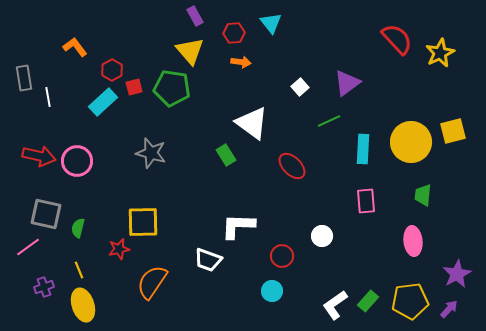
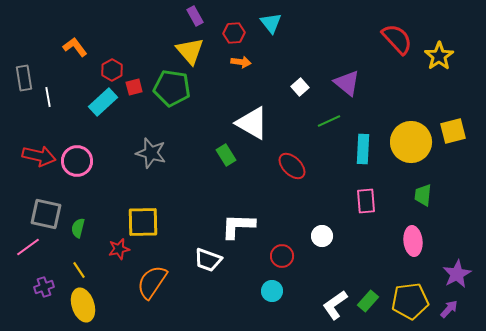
yellow star at (440, 53): moved 1 px left, 3 px down; rotated 8 degrees counterclockwise
purple triangle at (347, 83): rotated 44 degrees counterclockwise
white triangle at (252, 123): rotated 6 degrees counterclockwise
yellow line at (79, 270): rotated 12 degrees counterclockwise
